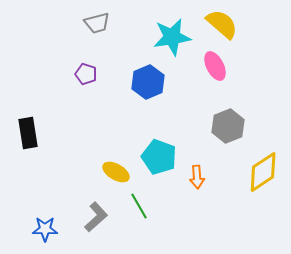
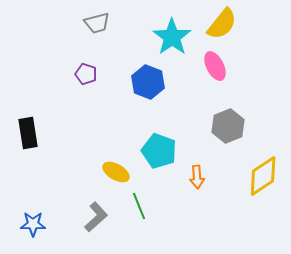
yellow semicircle: rotated 88 degrees clockwise
cyan star: rotated 27 degrees counterclockwise
blue hexagon: rotated 16 degrees counterclockwise
cyan pentagon: moved 6 px up
yellow diamond: moved 4 px down
green line: rotated 8 degrees clockwise
blue star: moved 12 px left, 5 px up
